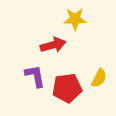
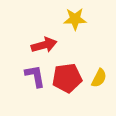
red arrow: moved 9 px left
red pentagon: moved 10 px up
